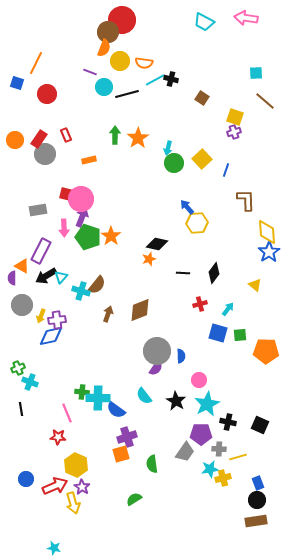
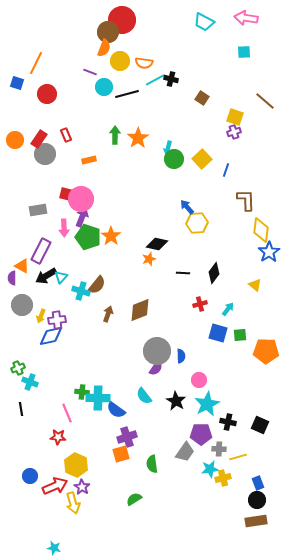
cyan square at (256, 73): moved 12 px left, 21 px up
green circle at (174, 163): moved 4 px up
yellow diamond at (267, 232): moved 6 px left, 2 px up; rotated 10 degrees clockwise
blue circle at (26, 479): moved 4 px right, 3 px up
